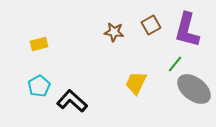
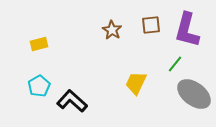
brown square: rotated 24 degrees clockwise
brown star: moved 2 px left, 2 px up; rotated 24 degrees clockwise
gray ellipse: moved 5 px down
